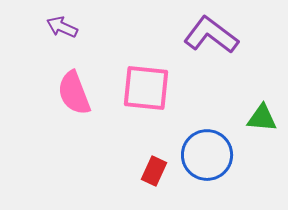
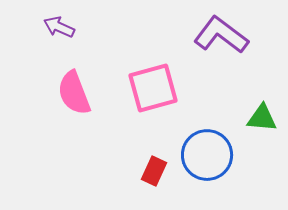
purple arrow: moved 3 px left
purple L-shape: moved 10 px right
pink square: moved 7 px right; rotated 21 degrees counterclockwise
